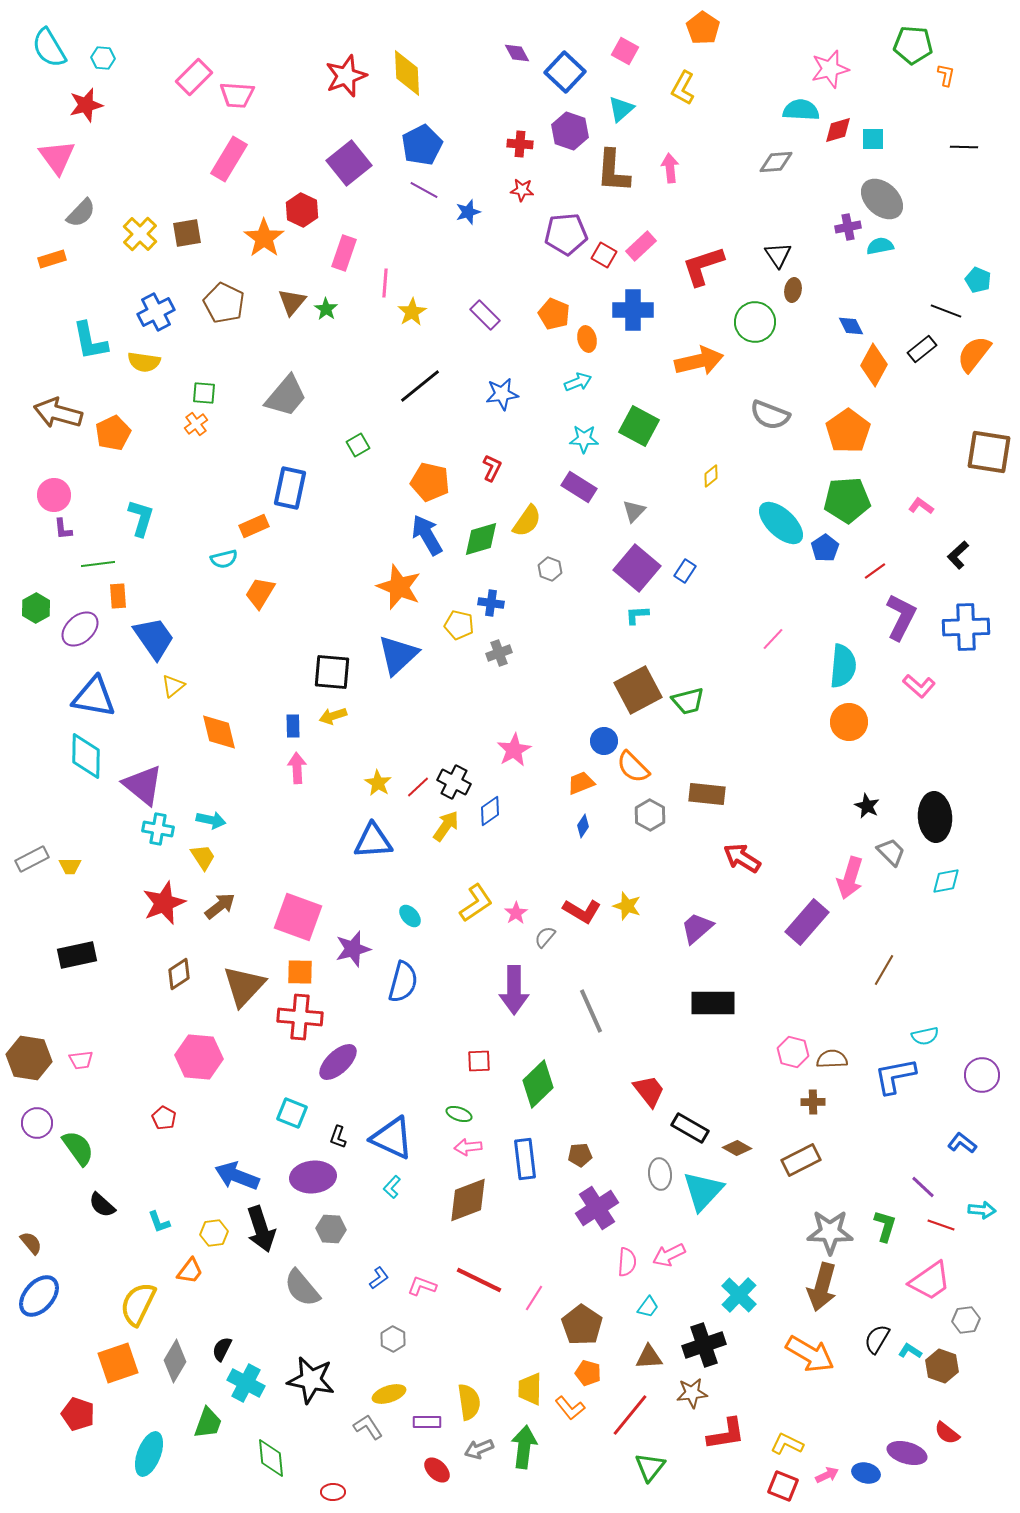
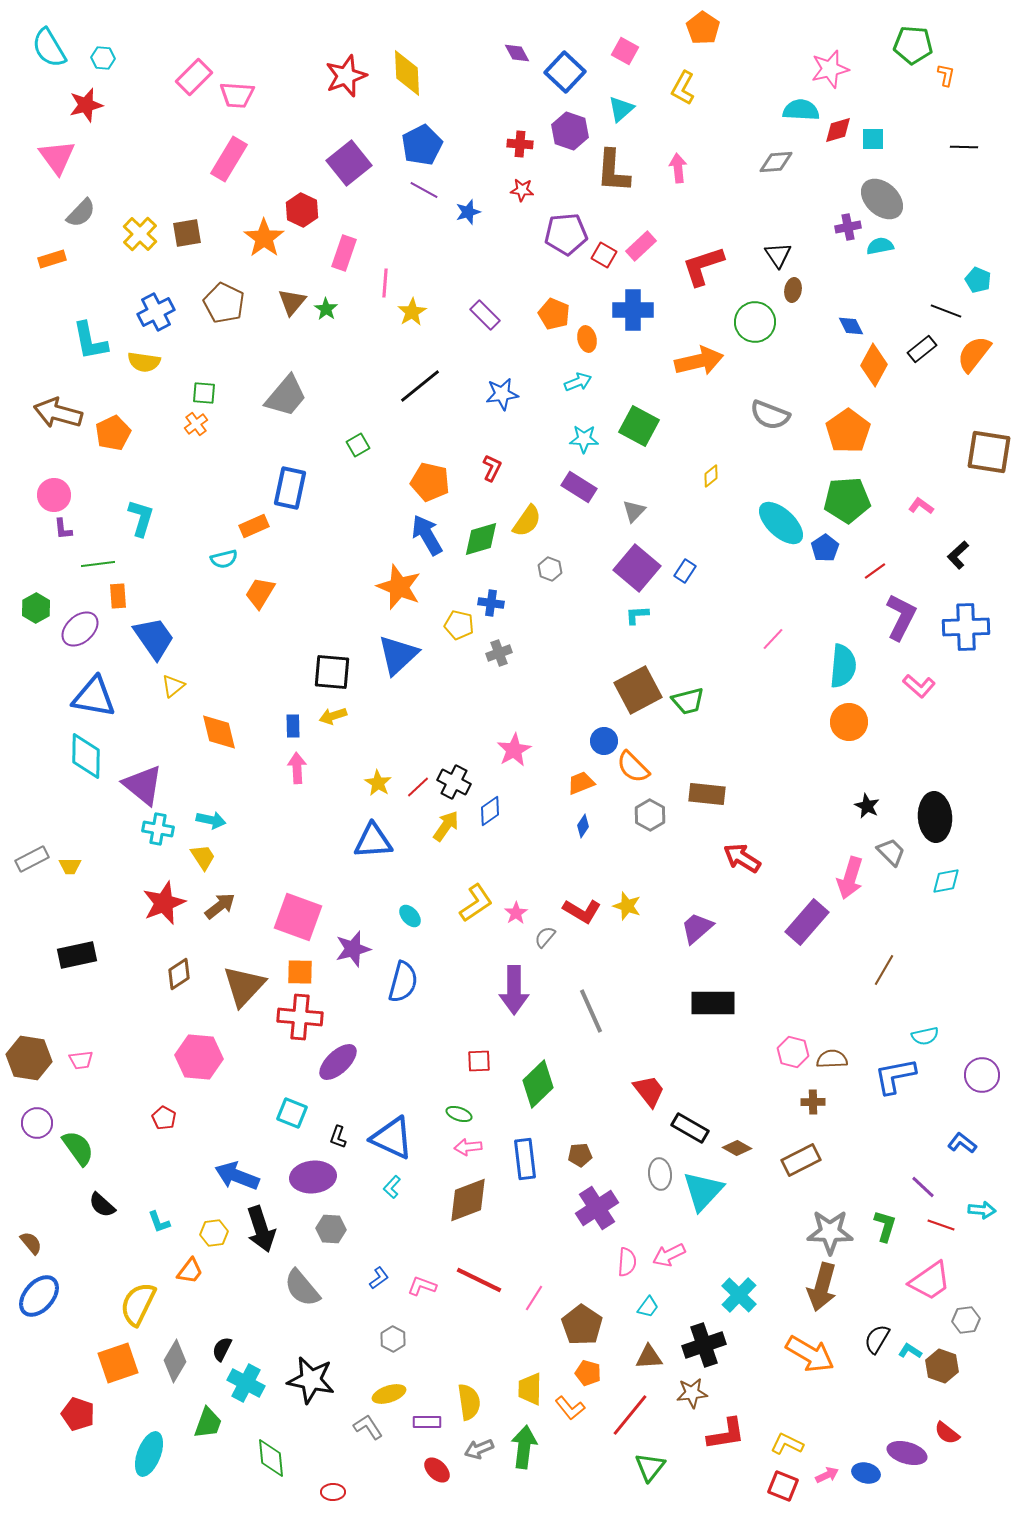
pink arrow at (670, 168): moved 8 px right
